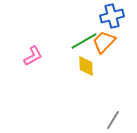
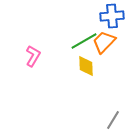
blue cross: rotated 10 degrees clockwise
pink L-shape: rotated 30 degrees counterclockwise
